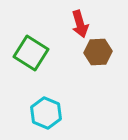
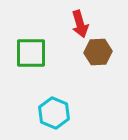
green square: rotated 32 degrees counterclockwise
cyan hexagon: moved 8 px right
